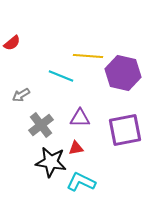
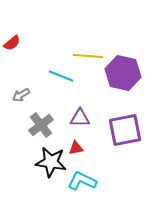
cyan L-shape: moved 1 px right, 1 px up
